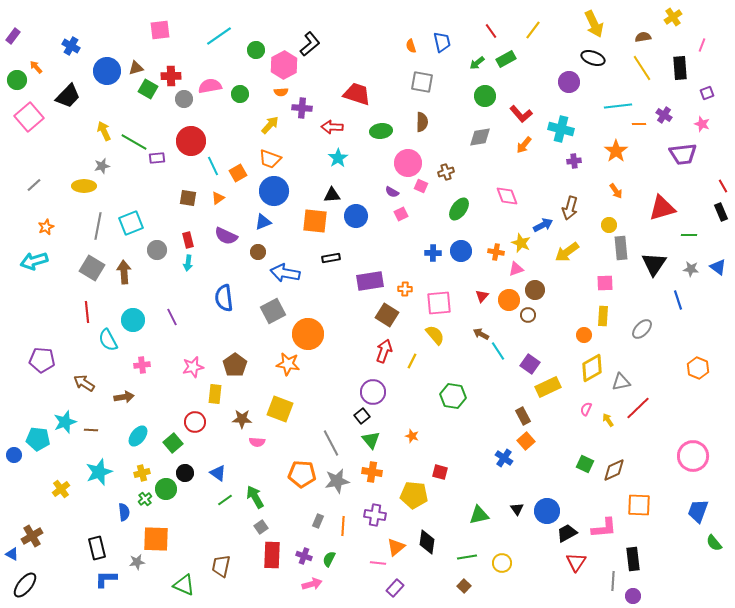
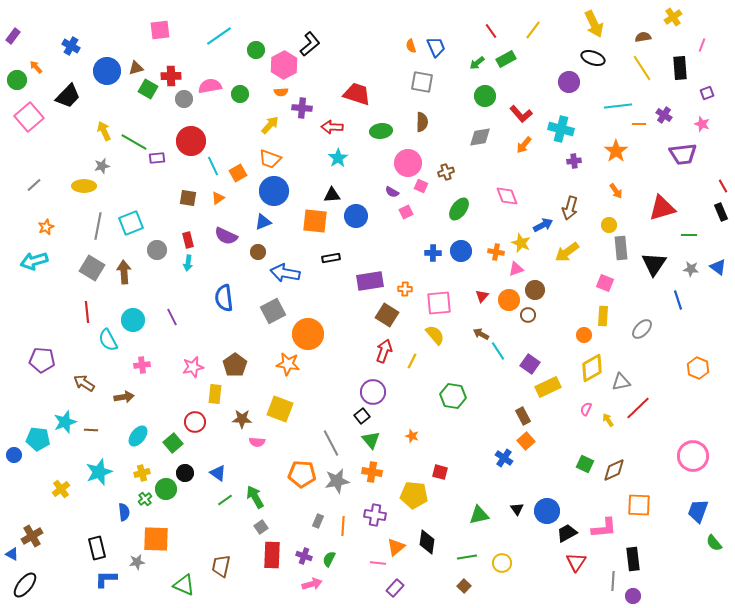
blue trapezoid at (442, 42): moved 6 px left, 5 px down; rotated 10 degrees counterclockwise
pink square at (401, 214): moved 5 px right, 2 px up
pink square at (605, 283): rotated 24 degrees clockwise
